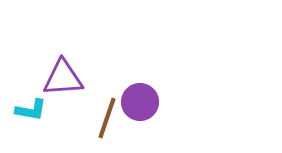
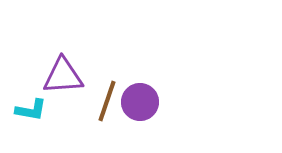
purple triangle: moved 2 px up
brown line: moved 17 px up
